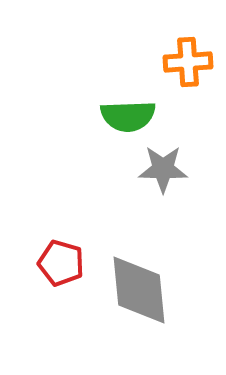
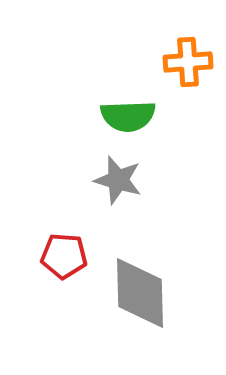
gray star: moved 45 px left, 11 px down; rotated 15 degrees clockwise
red pentagon: moved 3 px right, 7 px up; rotated 12 degrees counterclockwise
gray diamond: moved 1 px right, 3 px down; rotated 4 degrees clockwise
